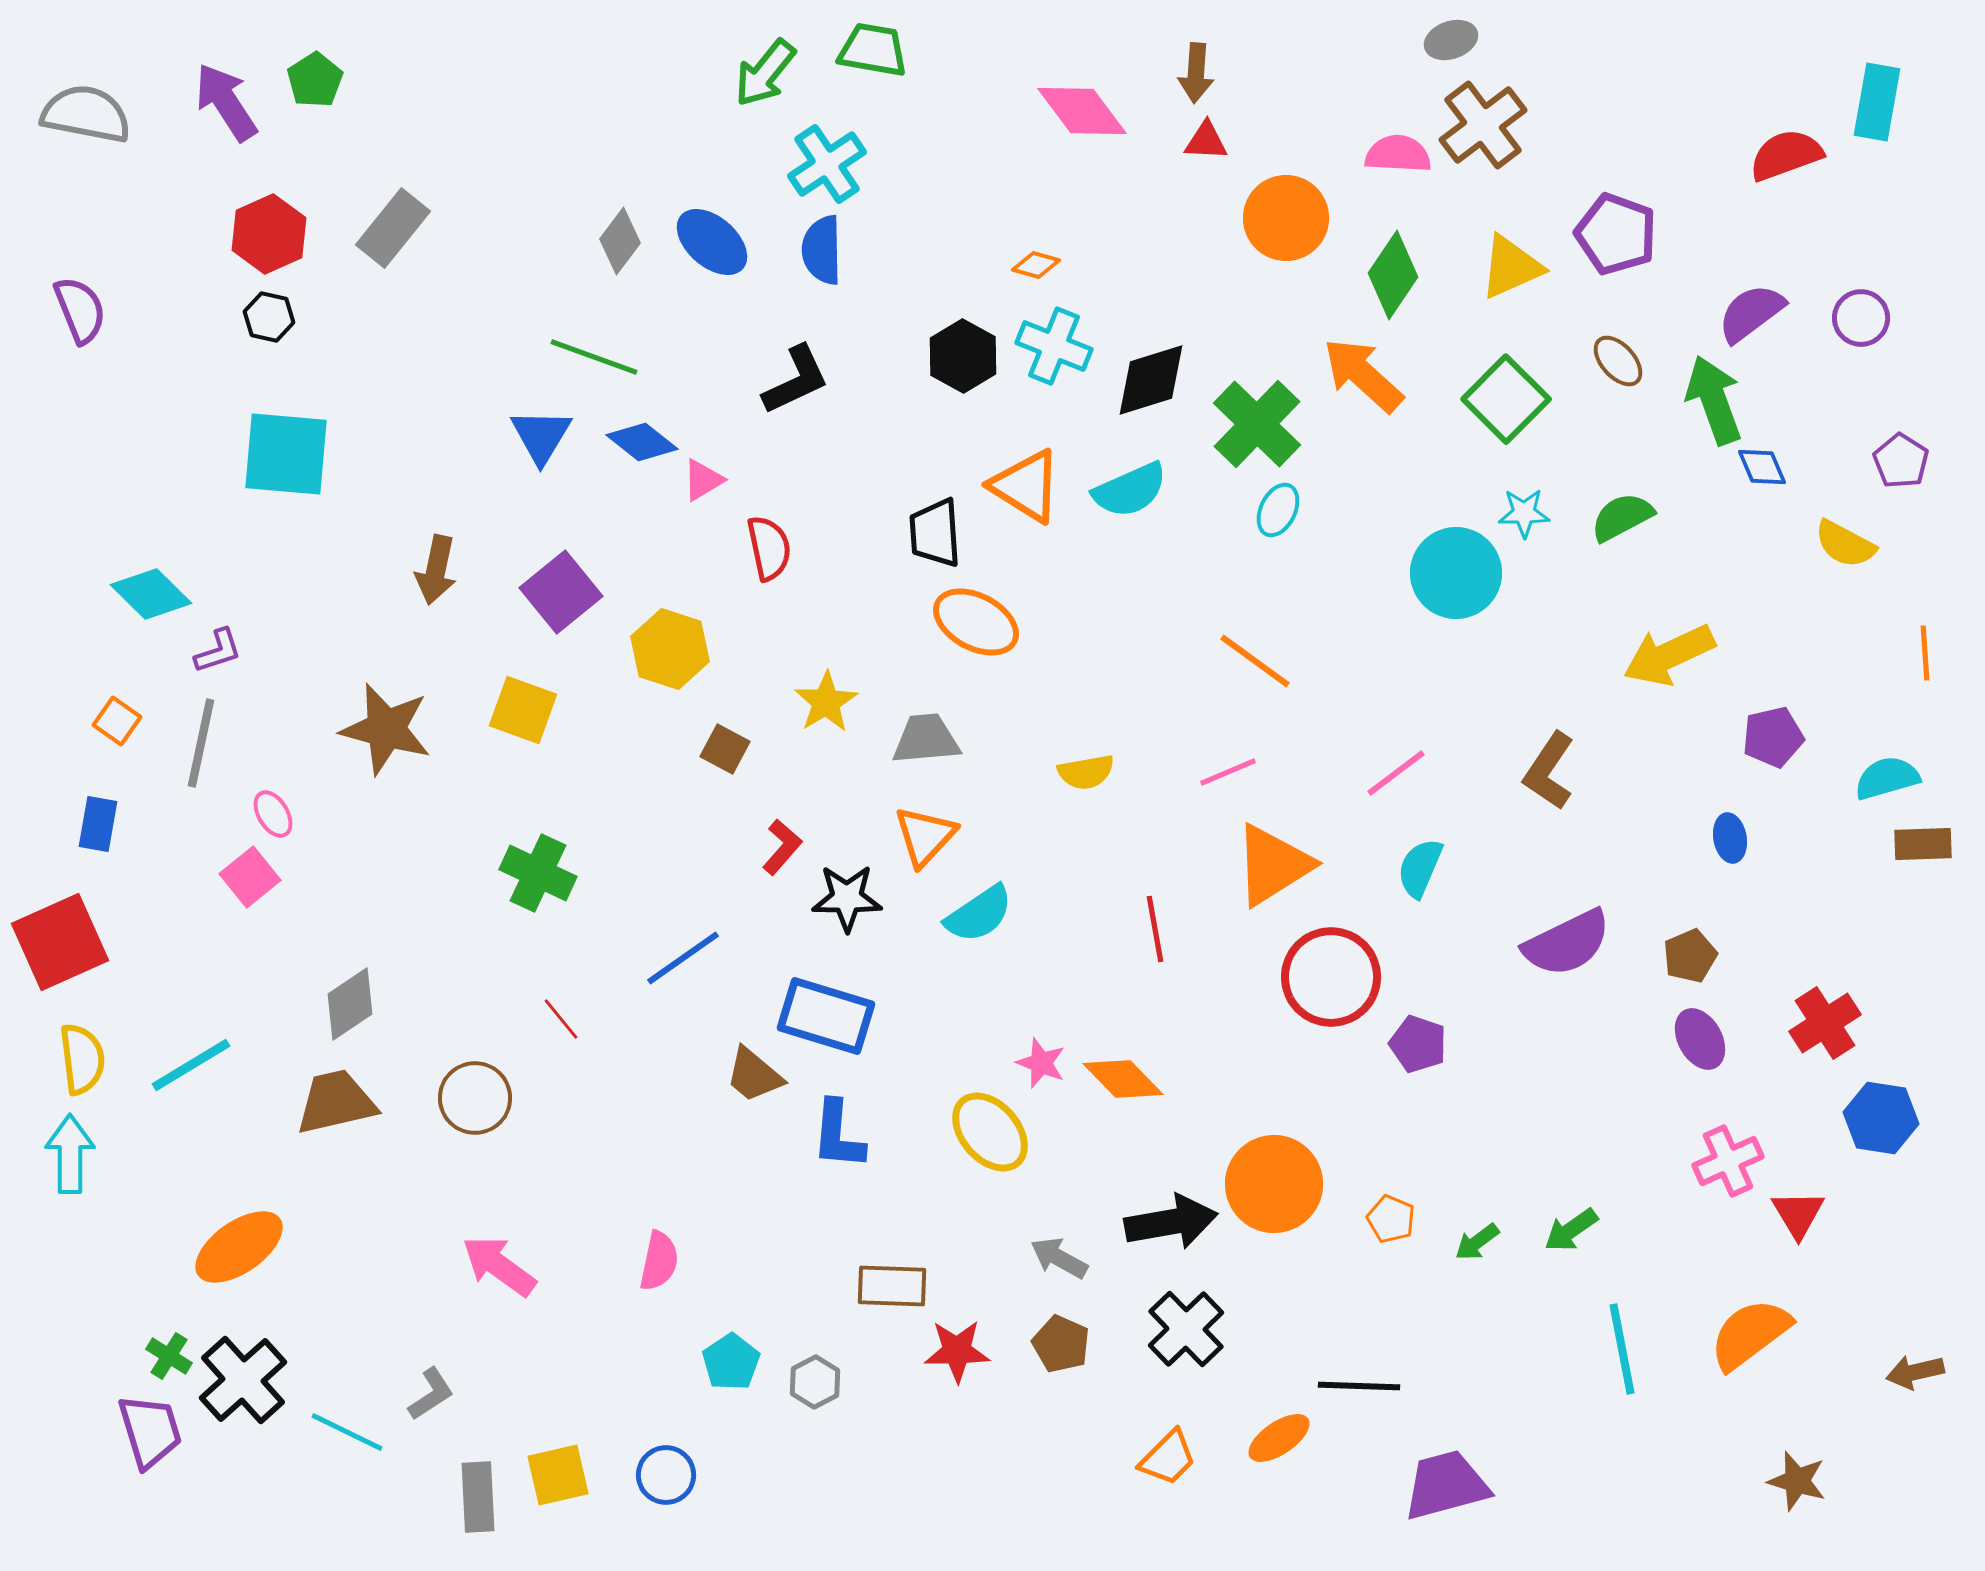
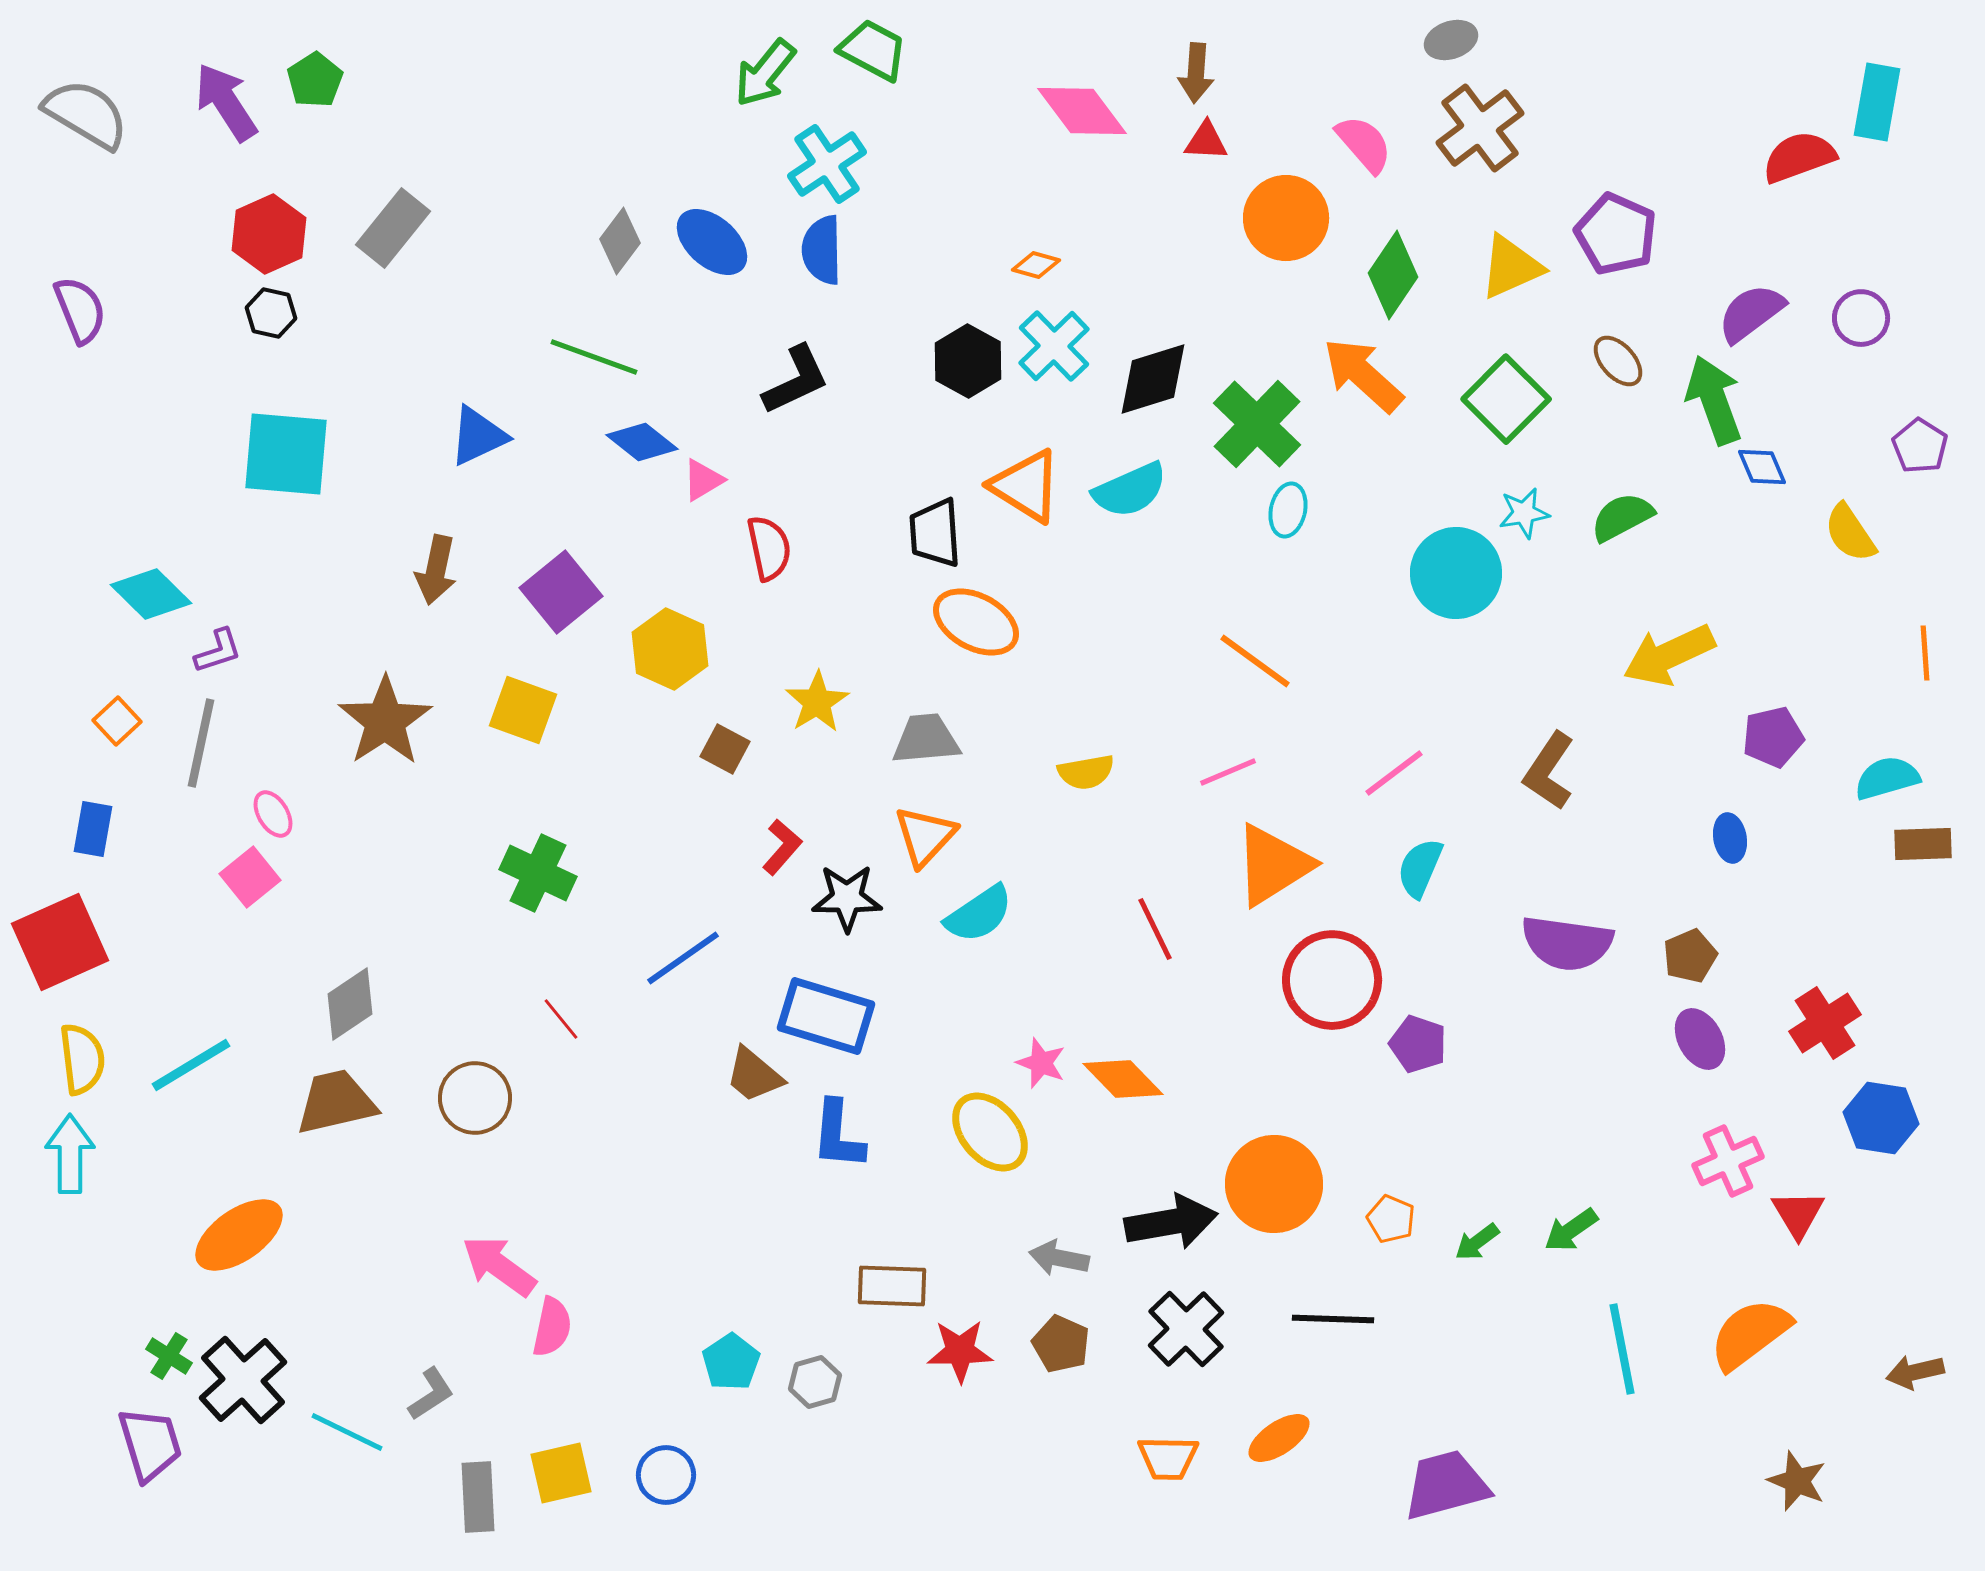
green trapezoid at (873, 50): rotated 18 degrees clockwise
gray semicircle at (86, 114): rotated 20 degrees clockwise
brown cross at (1483, 125): moved 3 px left, 3 px down
pink semicircle at (1398, 154): moved 34 px left, 10 px up; rotated 46 degrees clockwise
red semicircle at (1786, 155): moved 13 px right, 2 px down
purple pentagon at (1616, 234): rotated 4 degrees clockwise
black hexagon at (269, 317): moved 2 px right, 4 px up
cyan cross at (1054, 346): rotated 24 degrees clockwise
black hexagon at (963, 356): moved 5 px right, 5 px down
black diamond at (1151, 380): moved 2 px right, 1 px up
blue triangle at (541, 436): moved 63 px left; rotated 34 degrees clockwise
purple pentagon at (1901, 461): moved 19 px right, 15 px up
cyan ellipse at (1278, 510): moved 10 px right; rotated 14 degrees counterclockwise
cyan star at (1524, 513): rotated 9 degrees counterclockwise
yellow semicircle at (1845, 544): moved 5 px right, 11 px up; rotated 28 degrees clockwise
yellow hexagon at (670, 649): rotated 6 degrees clockwise
yellow star at (826, 702): moved 9 px left
orange square at (117, 721): rotated 12 degrees clockwise
brown star at (386, 729): moved 1 px left, 8 px up; rotated 24 degrees clockwise
pink line at (1396, 773): moved 2 px left
blue rectangle at (98, 824): moved 5 px left, 5 px down
red line at (1155, 929): rotated 16 degrees counterclockwise
purple semicircle at (1567, 943): rotated 34 degrees clockwise
red circle at (1331, 977): moved 1 px right, 3 px down
orange ellipse at (239, 1247): moved 12 px up
gray arrow at (1059, 1258): rotated 18 degrees counterclockwise
pink semicircle at (659, 1261): moved 107 px left, 66 px down
red star at (957, 1351): moved 3 px right
gray hexagon at (815, 1382): rotated 12 degrees clockwise
black line at (1359, 1386): moved 26 px left, 67 px up
purple trapezoid at (150, 1431): moved 13 px down
orange trapezoid at (1168, 1458): rotated 46 degrees clockwise
yellow square at (558, 1475): moved 3 px right, 2 px up
brown star at (1797, 1481): rotated 6 degrees clockwise
